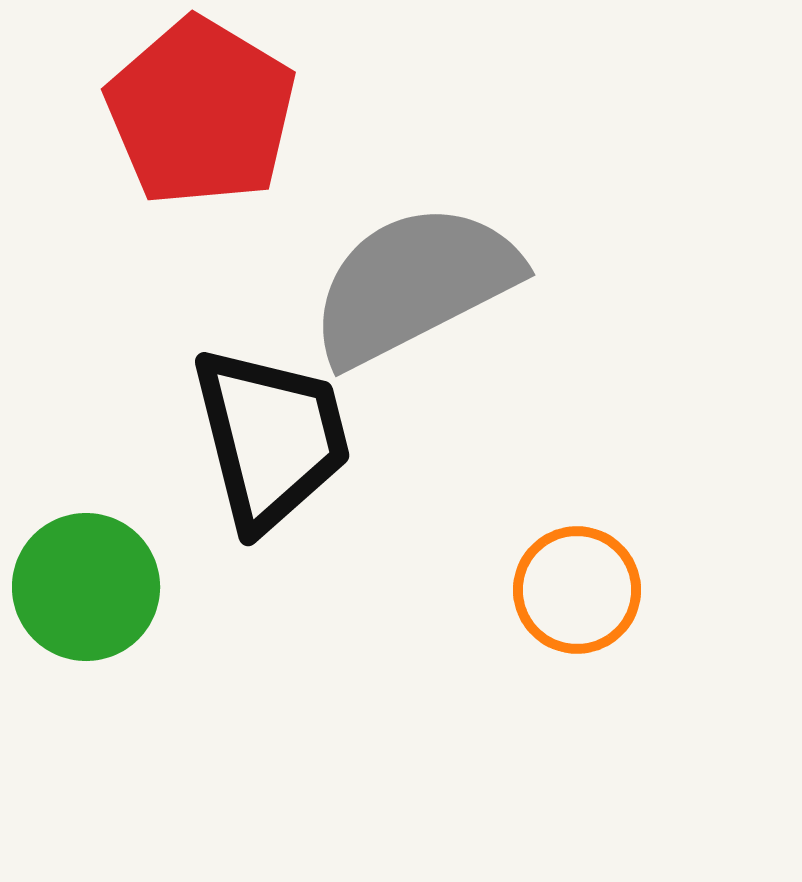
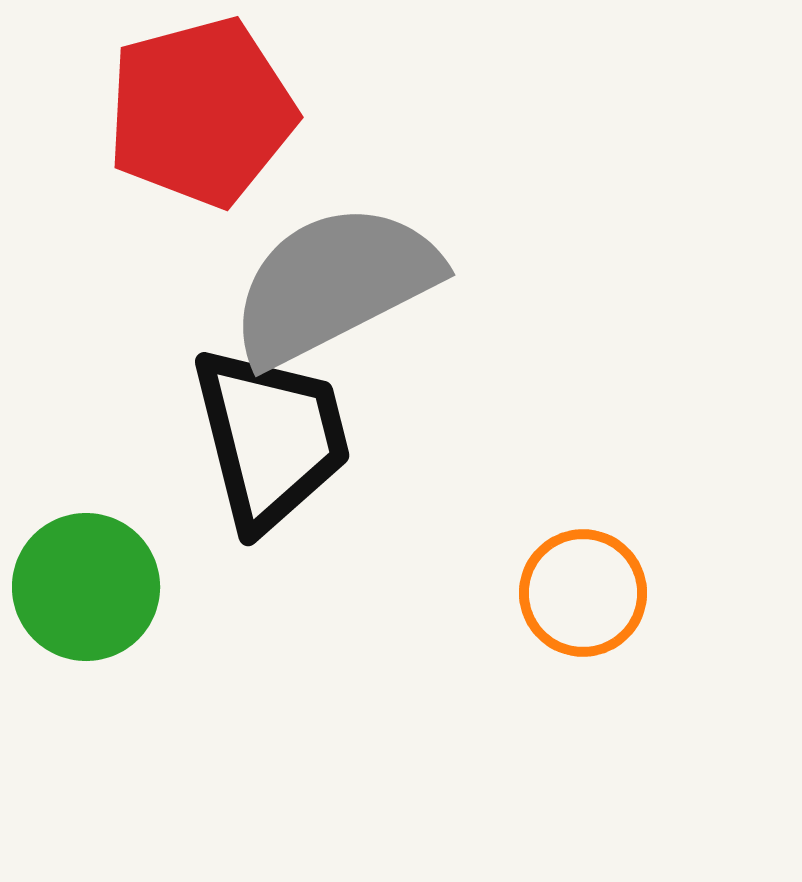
red pentagon: rotated 26 degrees clockwise
gray semicircle: moved 80 px left
orange circle: moved 6 px right, 3 px down
